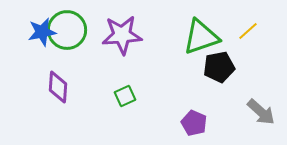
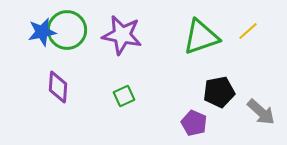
purple star: rotated 15 degrees clockwise
black pentagon: moved 25 px down
green square: moved 1 px left
